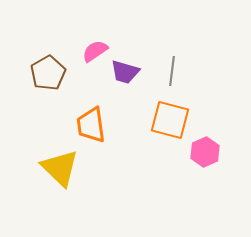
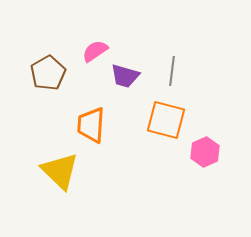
purple trapezoid: moved 4 px down
orange square: moved 4 px left
orange trapezoid: rotated 12 degrees clockwise
yellow triangle: moved 3 px down
